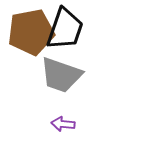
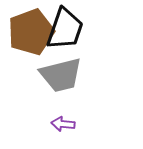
brown pentagon: rotated 9 degrees counterclockwise
gray trapezoid: rotated 33 degrees counterclockwise
